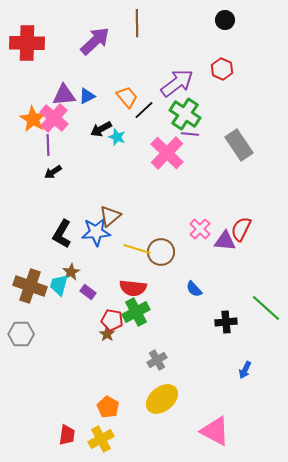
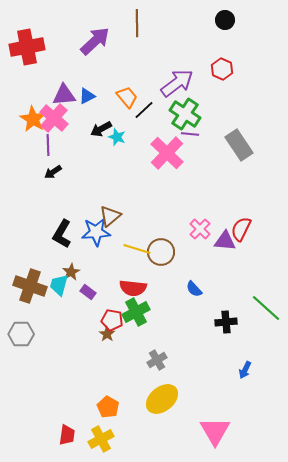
red cross at (27, 43): moved 4 px down; rotated 12 degrees counterclockwise
pink triangle at (215, 431): rotated 32 degrees clockwise
